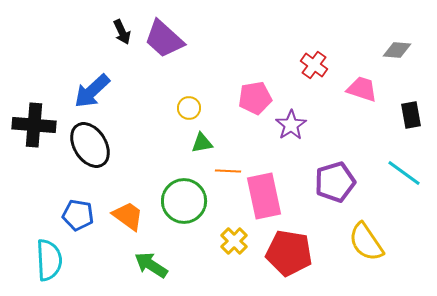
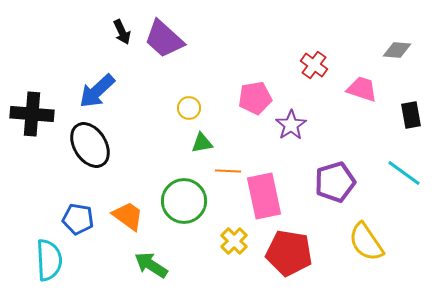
blue arrow: moved 5 px right
black cross: moved 2 px left, 11 px up
blue pentagon: moved 4 px down
